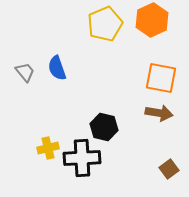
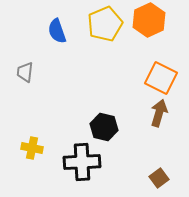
orange hexagon: moved 3 px left
blue semicircle: moved 37 px up
gray trapezoid: rotated 135 degrees counterclockwise
orange square: rotated 16 degrees clockwise
brown arrow: rotated 84 degrees counterclockwise
yellow cross: moved 16 px left; rotated 25 degrees clockwise
black cross: moved 4 px down
brown square: moved 10 px left, 9 px down
